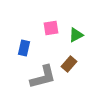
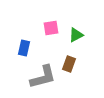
brown rectangle: rotated 21 degrees counterclockwise
